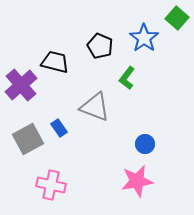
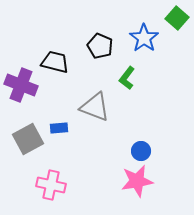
purple cross: rotated 28 degrees counterclockwise
blue rectangle: rotated 60 degrees counterclockwise
blue circle: moved 4 px left, 7 px down
